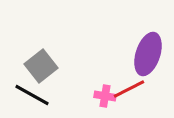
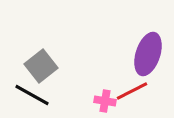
red line: moved 3 px right, 2 px down
pink cross: moved 5 px down
